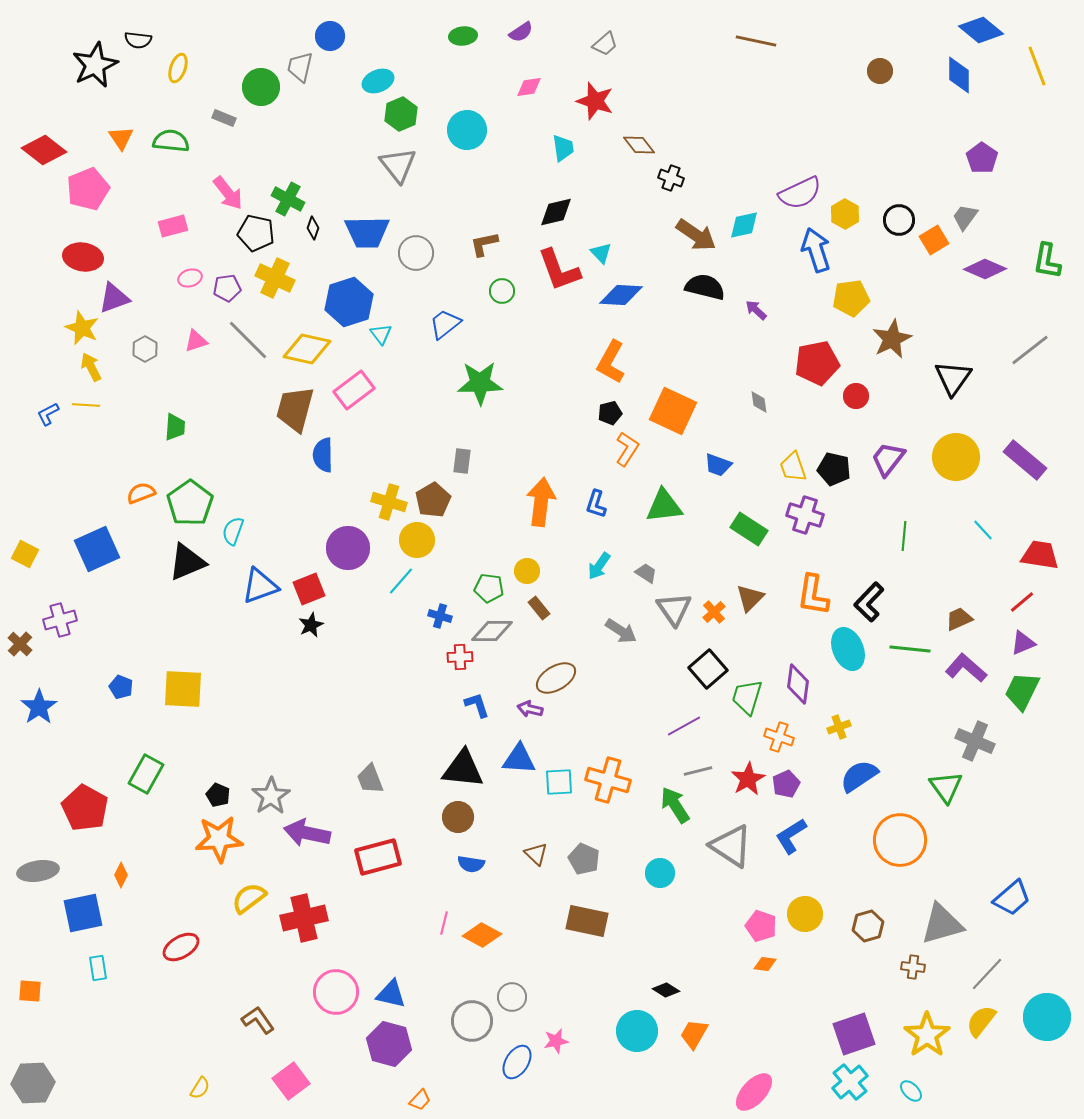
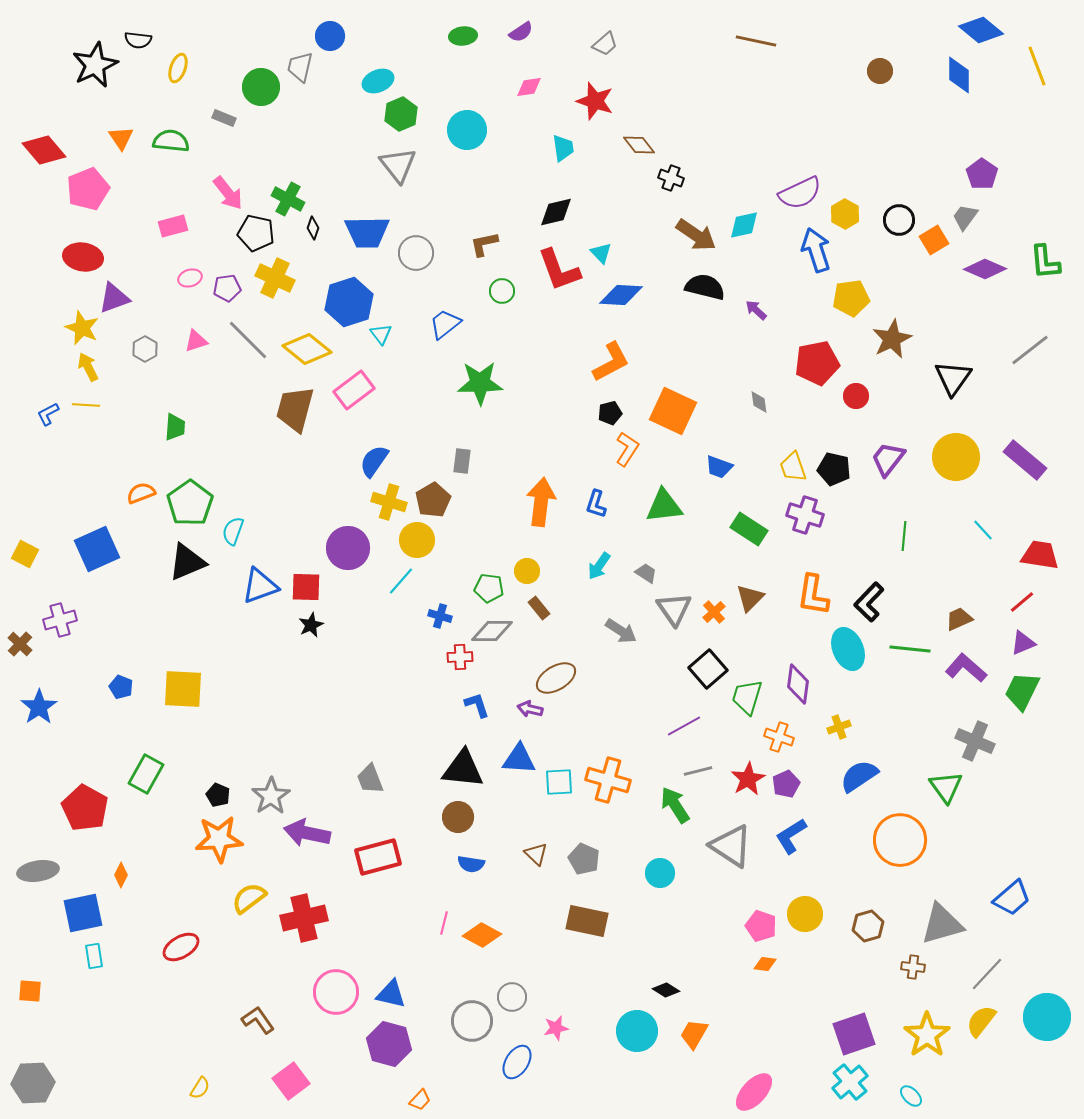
red diamond at (44, 150): rotated 12 degrees clockwise
purple pentagon at (982, 158): moved 16 px down
green L-shape at (1047, 261): moved 2 px left, 1 px down; rotated 15 degrees counterclockwise
yellow diamond at (307, 349): rotated 27 degrees clockwise
orange L-shape at (611, 362): rotated 147 degrees counterclockwise
yellow arrow at (91, 367): moved 3 px left
blue semicircle at (323, 455): moved 51 px right, 6 px down; rotated 36 degrees clockwise
blue trapezoid at (718, 465): moved 1 px right, 2 px down
red square at (309, 589): moved 3 px left, 2 px up; rotated 24 degrees clockwise
cyan rectangle at (98, 968): moved 4 px left, 12 px up
pink star at (556, 1041): moved 13 px up
cyan ellipse at (911, 1091): moved 5 px down
